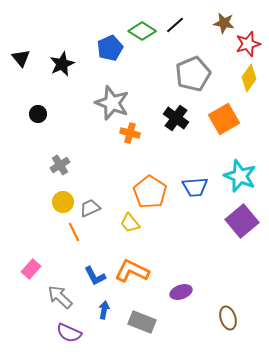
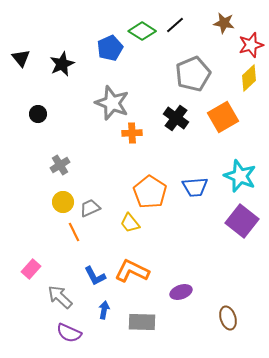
red star: moved 3 px right, 1 px down
yellow diamond: rotated 12 degrees clockwise
orange square: moved 1 px left, 2 px up
orange cross: moved 2 px right; rotated 18 degrees counterclockwise
purple square: rotated 12 degrees counterclockwise
gray rectangle: rotated 20 degrees counterclockwise
